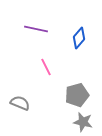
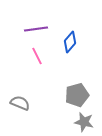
purple line: rotated 20 degrees counterclockwise
blue diamond: moved 9 px left, 4 px down
pink line: moved 9 px left, 11 px up
gray star: moved 1 px right
